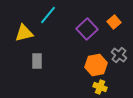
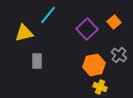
orange hexagon: moved 2 px left
